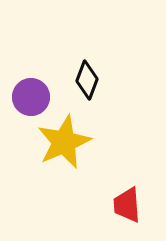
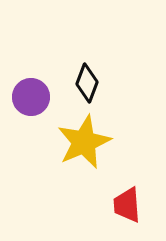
black diamond: moved 3 px down
yellow star: moved 20 px right
